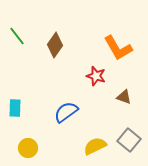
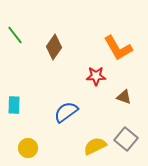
green line: moved 2 px left, 1 px up
brown diamond: moved 1 px left, 2 px down
red star: rotated 18 degrees counterclockwise
cyan rectangle: moved 1 px left, 3 px up
gray square: moved 3 px left, 1 px up
